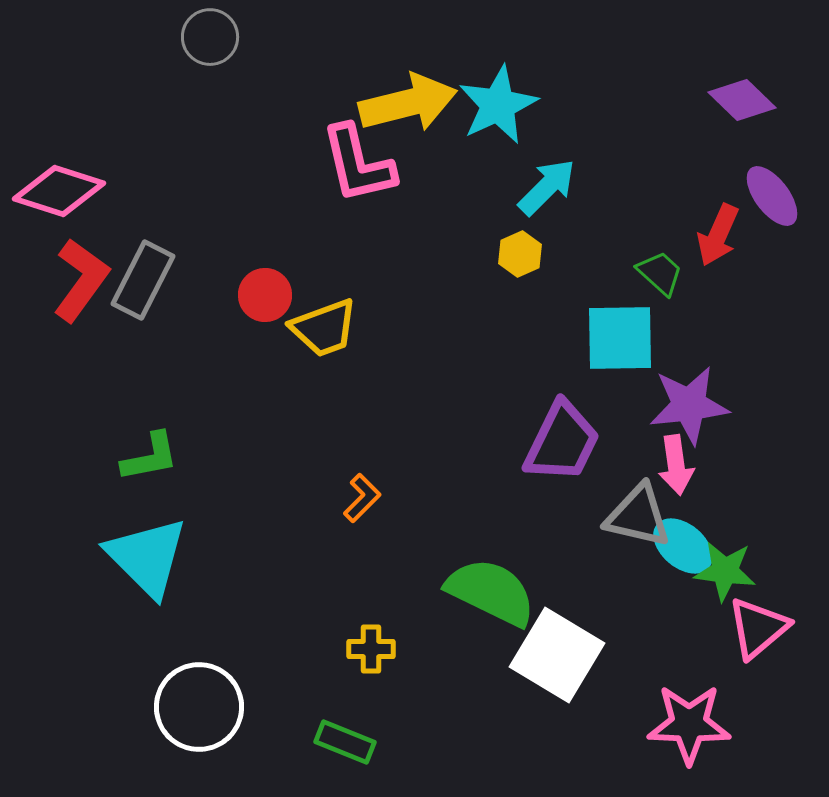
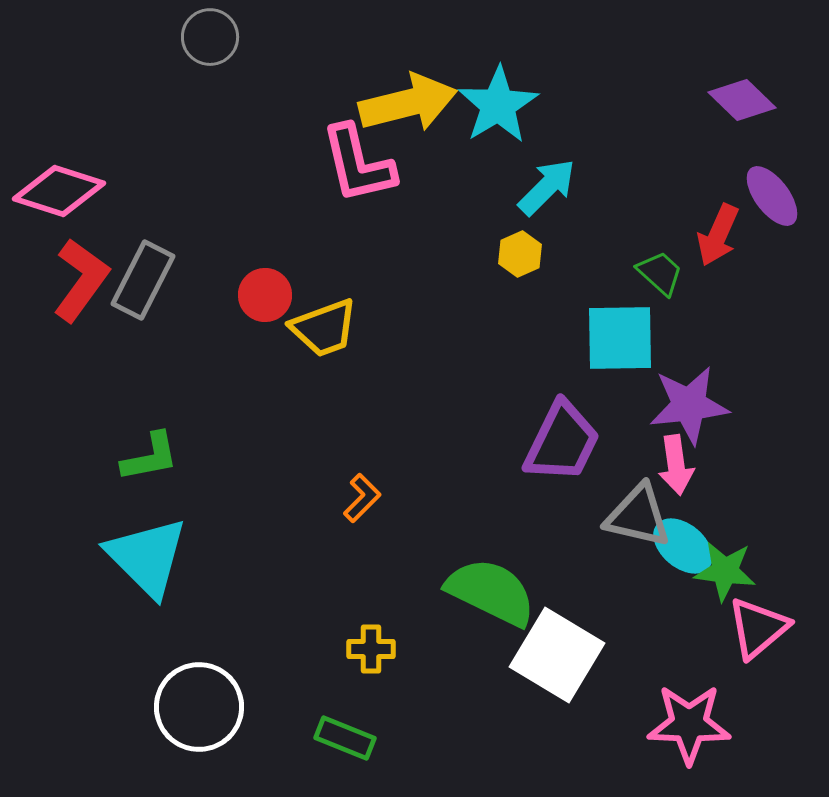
cyan star: rotated 6 degrees counterclockwise
green rectangle: moved 4 px up
